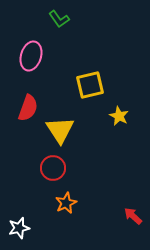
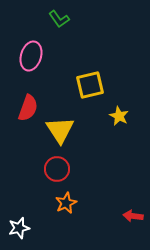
red circle: moved 4 px right, 1 px down
red arrow: rotated 36 degrees counterclockwise
